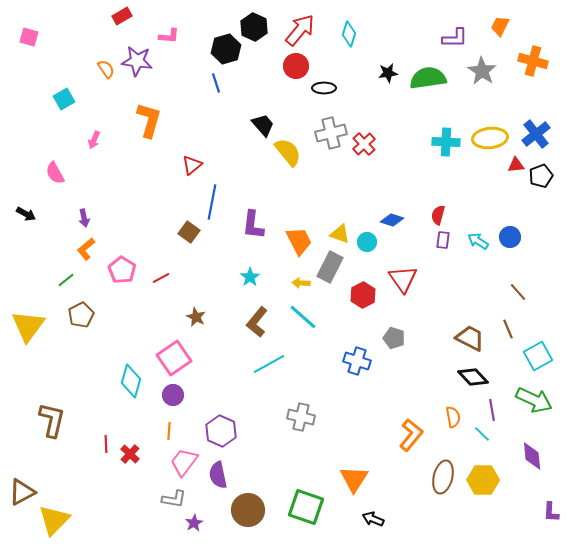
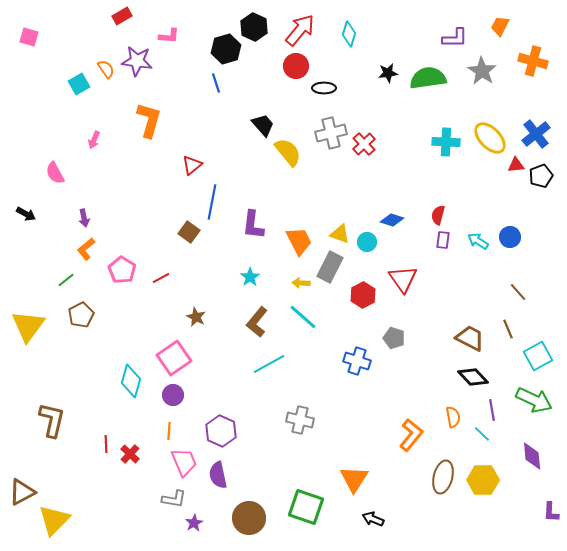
cyan square at (64, 99): moved 15 px right, 15 px up
yellow ellipse at (490, 138): rotated 52 degrees clockwise
gray cross at (301, 417): moved 1 px left, 3 px down
pink trapezoid at (184, 462): rotated 120 degrees clockwise
brown circle at (248, 510): moved 1 px right, 8 px down
